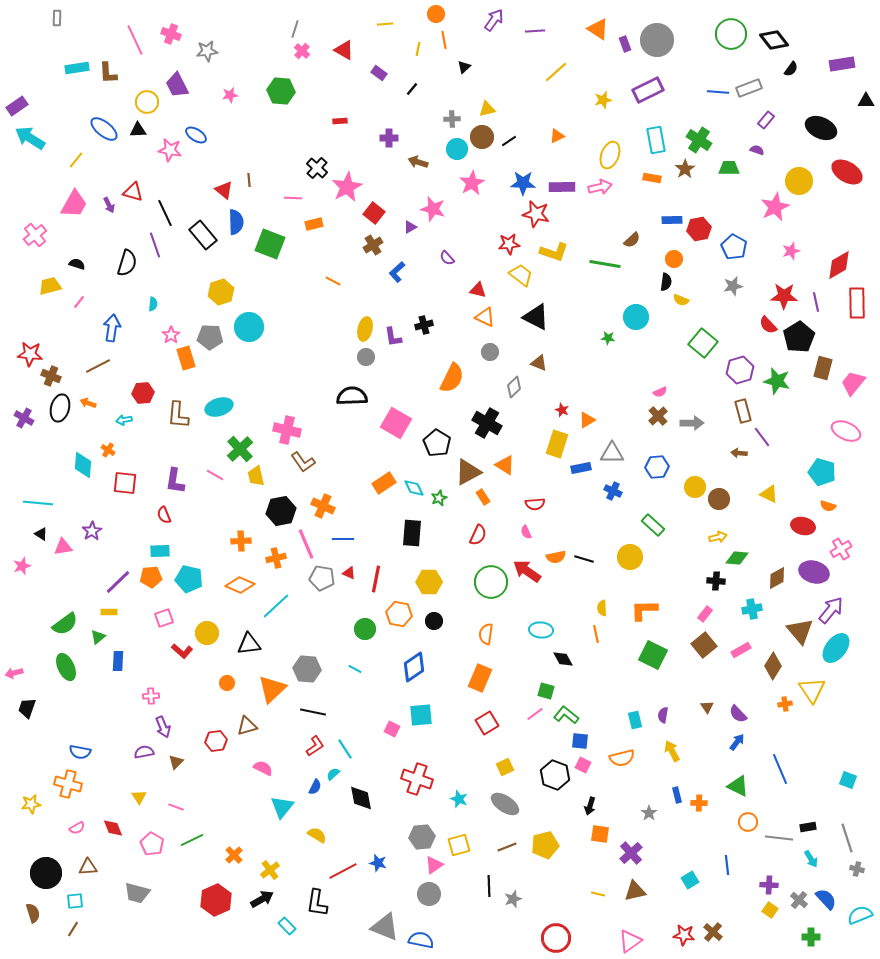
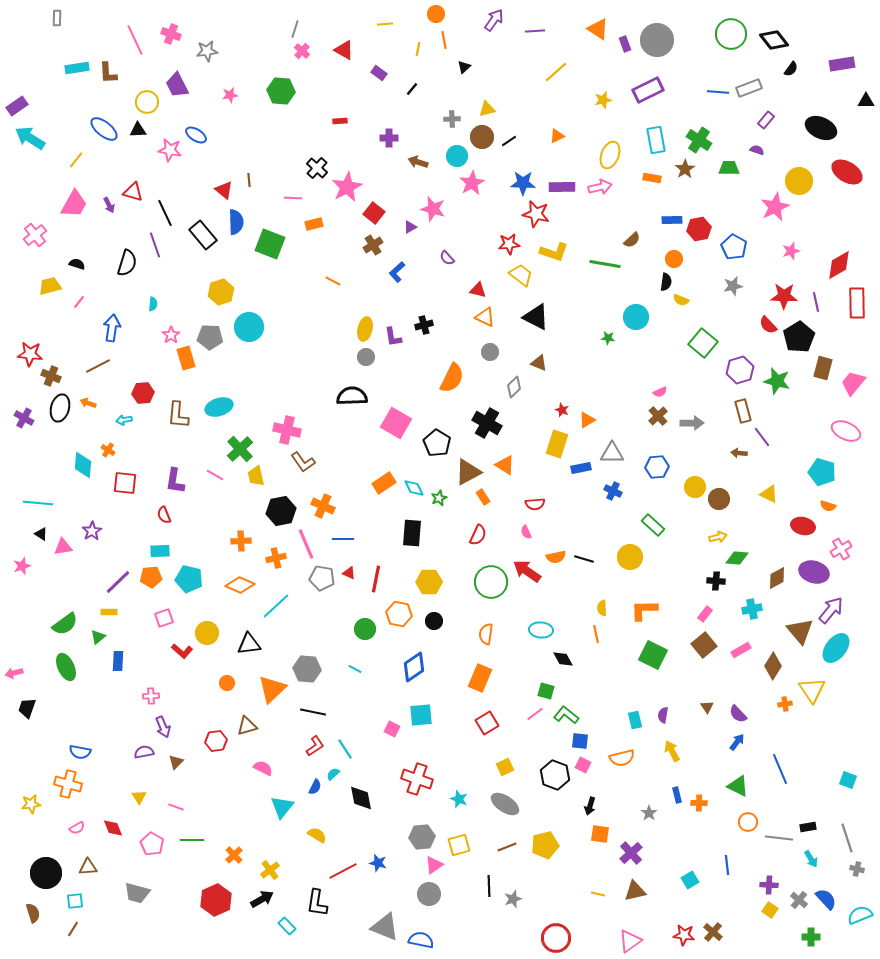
cyan circle at (457, 149): moved 7 px down
green line at (192, 840): rotated 25 degrees clockwise
